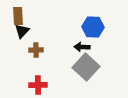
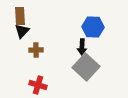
brown rectangle: moved 2 px right
black arrow: rotated 91 degrees counterclockwise
red cross: rotated 18 degrees clockwise
